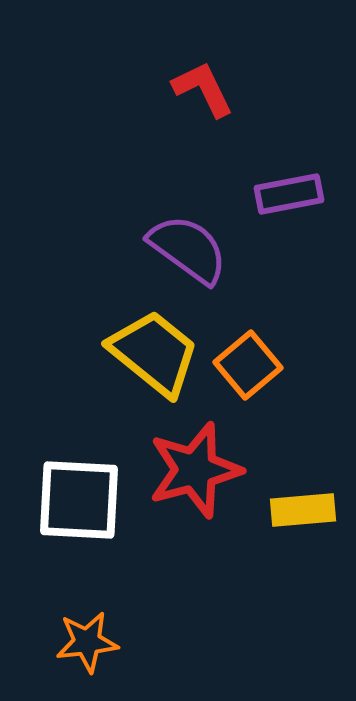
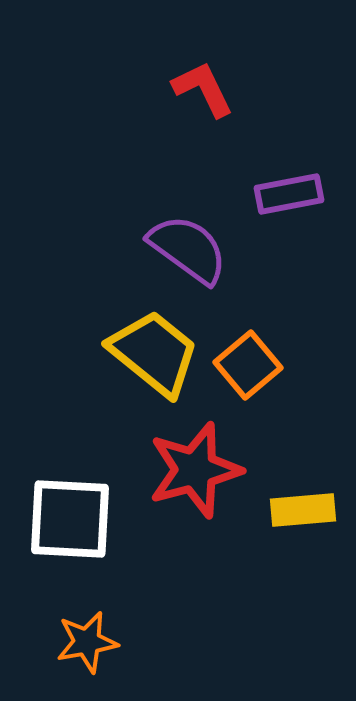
white square: moved 9 px left, 19 px down
orange star: rotated 4 degrees counterclockwise
